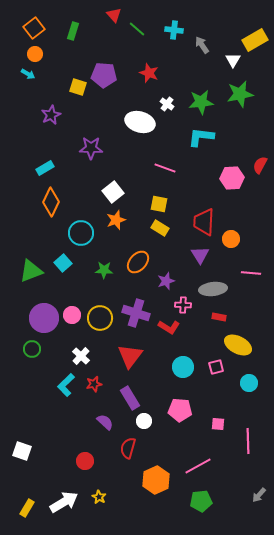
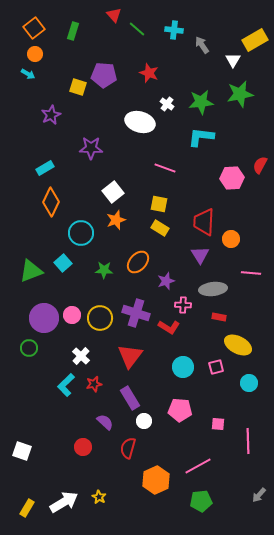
green circle at (32, 349): moved 3 px left, 1 px up
red circle at (85, 461): moved 2 px left, 14 px up
